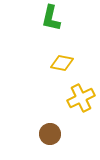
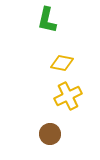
green L-shape: moved 4 px left, 2 px down
yellow cross: moved 13 px left, 2 px up
